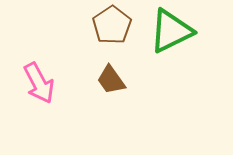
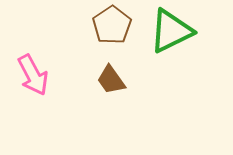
pink arrow: moved 6 px left, 8 px up
